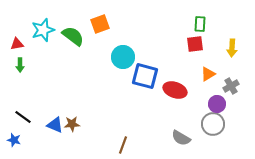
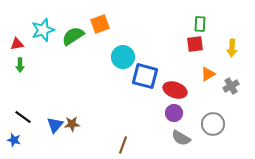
green semicircle: rotated 70 degrees counterclockwise
purple circle: moved 43 px left, 9 px down
blue triangle: rotated 48 degrees clockwise
